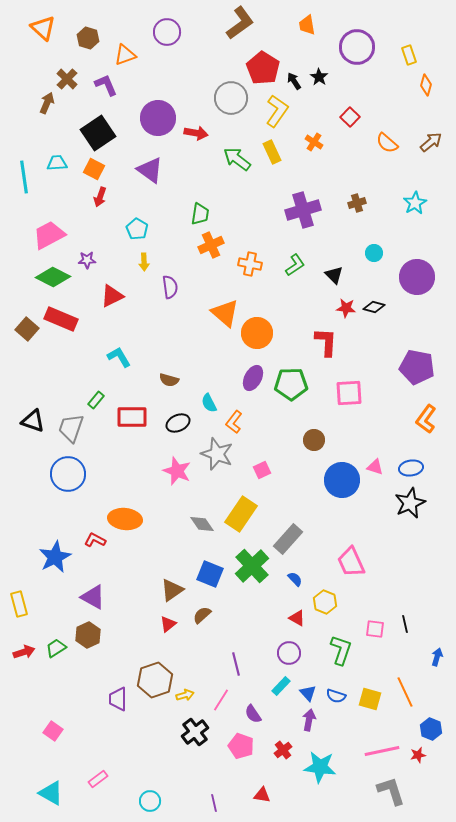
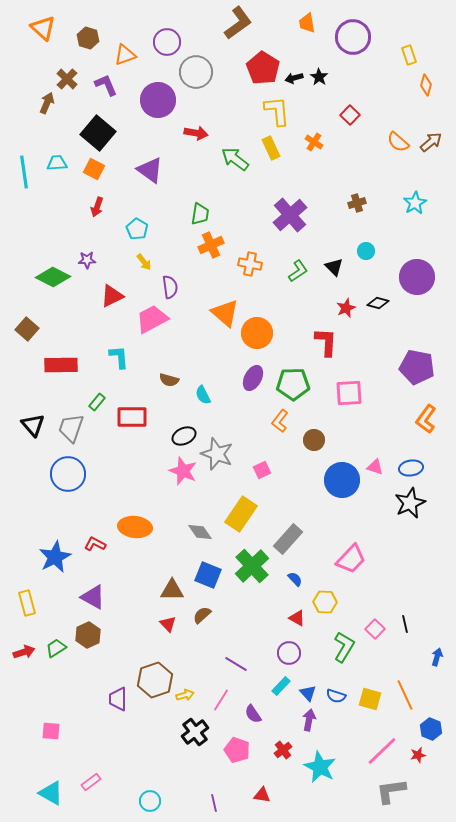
brown L-shape at (240, 23): moved 2 px left
orange trapezoid at (307, 25): moved 2 px up
purple circle at (167, 32): moved 10 px down
purple circle at (357, 47): moved 4 px left, 10 px up
black arrow at (294, 81): moved 3 px up; rotated 72 degrees counterclockwise
gray circle at (231, 98): moved 35 px left, 26 px up
yellow L-shape at (277, 111): rotated 40 degrees counterclockwise
red square at (350, 117): moved 2 px up
purple circle at (158, 118): moved 18 px up
black square at (98, 133): rotated 16 degrees counterclockwise
orange semicircle at (387, 143): moved 11 px right, 1 px up
yellow rectangle at (272, 152): moved 1 px left, 4 px up
green arrow at (237, 159): moved 2 px left
cyan line at (24, 177): moved 5 px up
red arrow at (100, 197): moved 3 px left, 10 px down
purple cross at (303, 210): moved 13 px left, 5 px down; rotated 24 degrees counterclockwise
pink trapezoid at (49, 235): moved 103 px right, 84 px down
cyan circle at (374, 253): moved 8 px left, 2 px up
yellow arrow at (144, 262): rotated 36 degrees counterclockwise
green L-shape at (295, 265): moved 3 px right, 6 px down
black triangle at (334, 275): moved 8 px up
black diamond at (374, 307): moved 4 px right, 4 px up
red star at (346, 308): rotated 30 degrees counterclockwise
red rectangle at (61, 319): moved 46 px down; rotated 24 degrees counterclockwise
cyan L-shape at (119, 357): rotated 25 degrees clockwise
green pentagon at (291, 384): moved 2 px right
green rectangle at (96, 400): moved 1 px right, 2 px down
cyan semicircle at (209, 403): moved 6 px left, 8 px up
black triangle at (33, 421): moved 4 px down; rotated 30 degrees clockwise
orange L-shape at (234, 422): moved 46 px right, 1 px up
black ellipse at (178, 423): moved 6 px right, 13 px down
pink star at (177, 471): moved 6 px right
orange ellipse at (125, 519): moved 10 px right, 8 px down
gray diamond at (202, 524): moved 2 px left, 8 px down
red L-shape at (95, 540): moved 4 px down
pink trapezoid at (351, 562): moved 3 px up; rotated 112 degrees counterclockwise
blue square at (210, 574): moved 2 px left, 1 px down
brown triangle at (172, 590): rotated 35 degrees clockwise
yellow hexagon at (325, 602): rotated 20 degrees counterclockwise
yellow rectangle at (19, 604): moved 8 px right, 1 px up
red triangle at (168, 624): rotated 36 degrees counterclockwise
pink square at (375, 629): rotated 36 degrees clockwise
green L-shape at (341, 650): moved 3 px right, 3 px up; rotated 12 degrees clockwise
purple line at (236, 664): rotated 45 degrees counterclockwise
orange line at (405, 692): moved 3 px down
pink square at (53, 731): moved 2 px left; rotated 30 degrees counterclockwise
pink pentagon at (241, 746): moved 4 px left, 4 px down
pink line at (382, 751): rotated 32 degrees counterclockwise
cyan star at (320, 767): rotated 20 degrees clockwise
pink rectangle at (98, 779): moved 7 px left, 3 px down
gray L-shape at (391, 791): rotated 80 degrees counterclockwise
